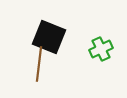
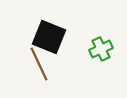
brown line: rotated 32 degrees counterclockwise
